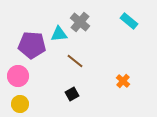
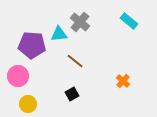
yellow circle: moved 8 px right
